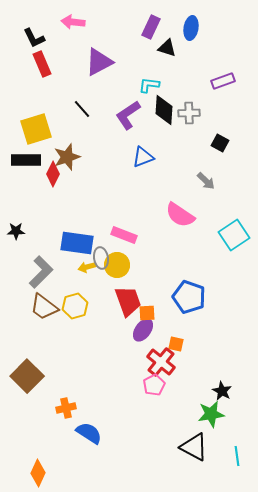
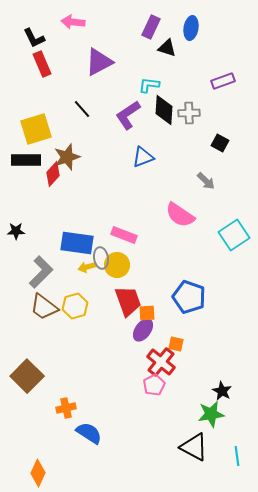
red diamond at (53, 174): rotated 15 degrees clockwise
